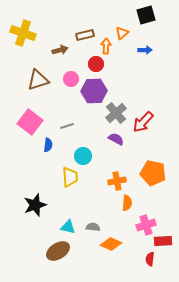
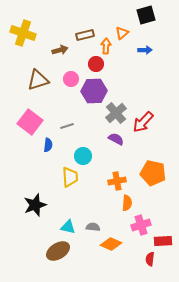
pink cross: moved 5 px left
